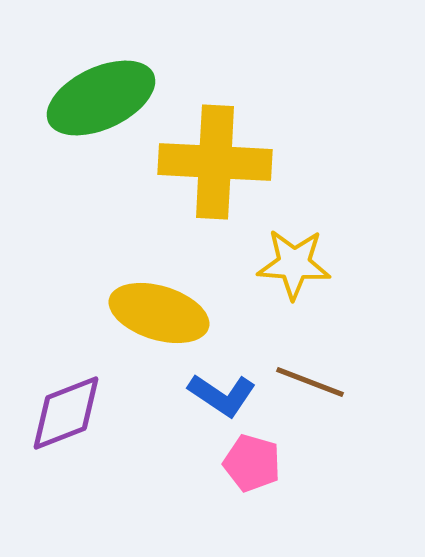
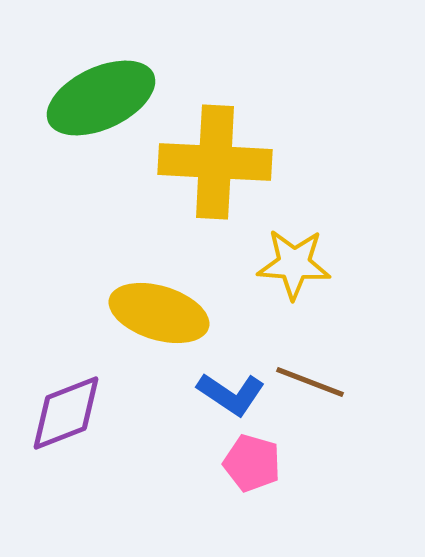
blue L-shape: moved 9 px right, 1 px up
